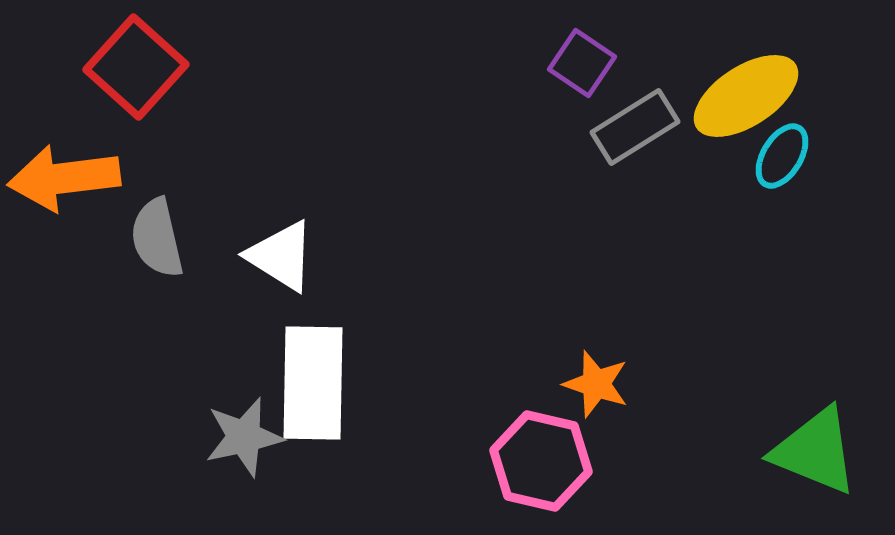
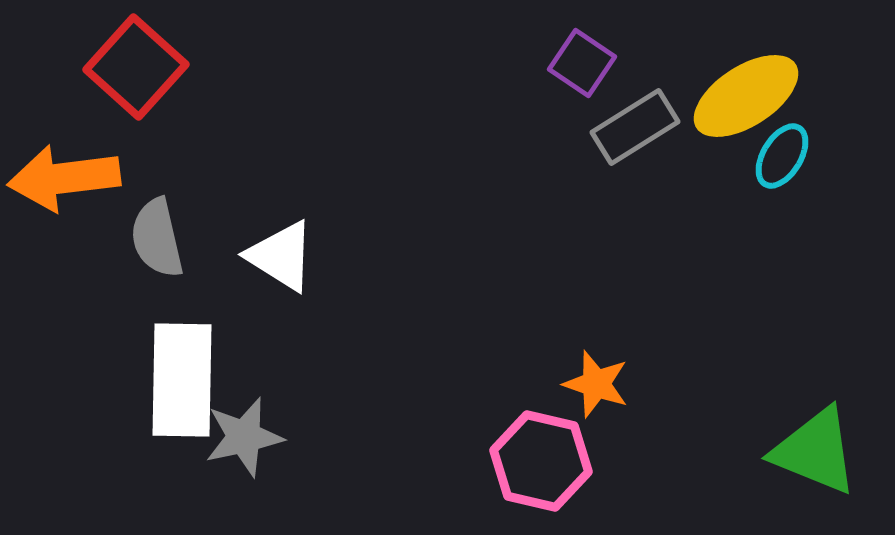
white rectangle: moved 131 px left, 3 px up
